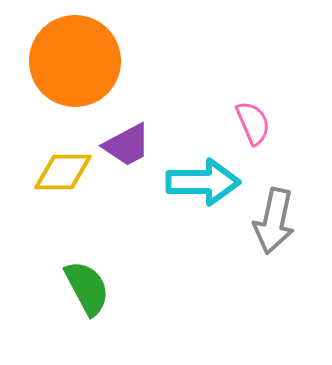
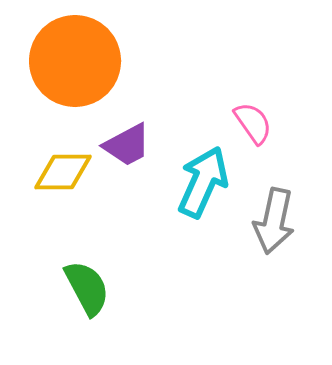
pink semicircle: rotated 12 degrees counterclockwise
cyan arrow: rotated 66 degrees counterclockwise
